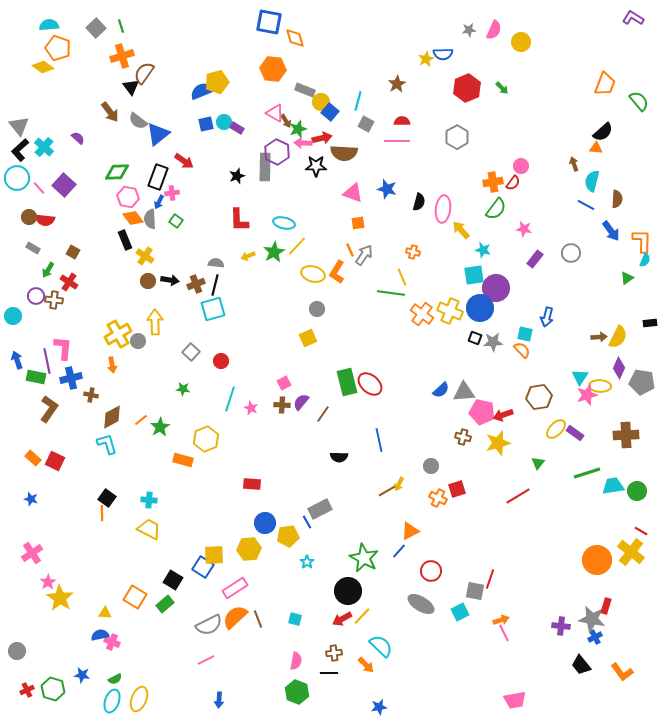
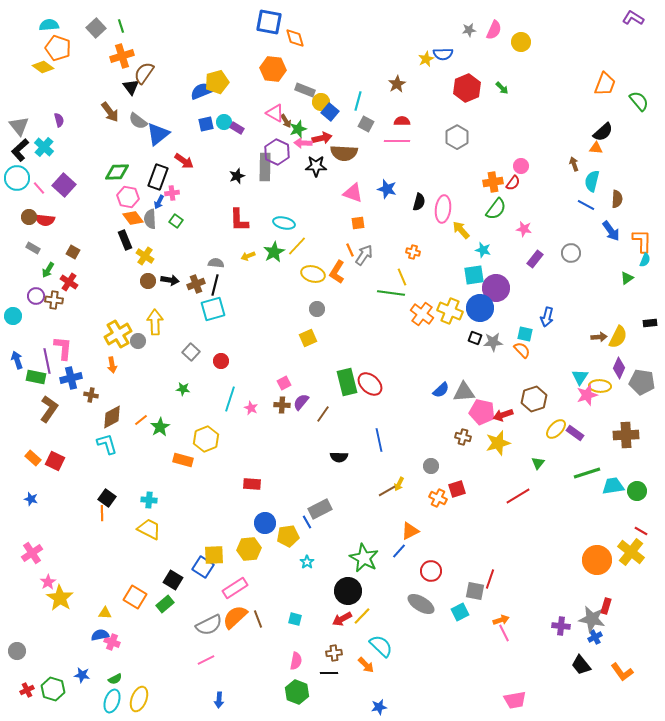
purple semicircle at (78, 138): moved 19 px left, 18 px up; rotated 32 degrees clockwise
brown hexagon at (539, 397): moved 5 px left, 2 px down; rotated 10 degrees counterclockwise
